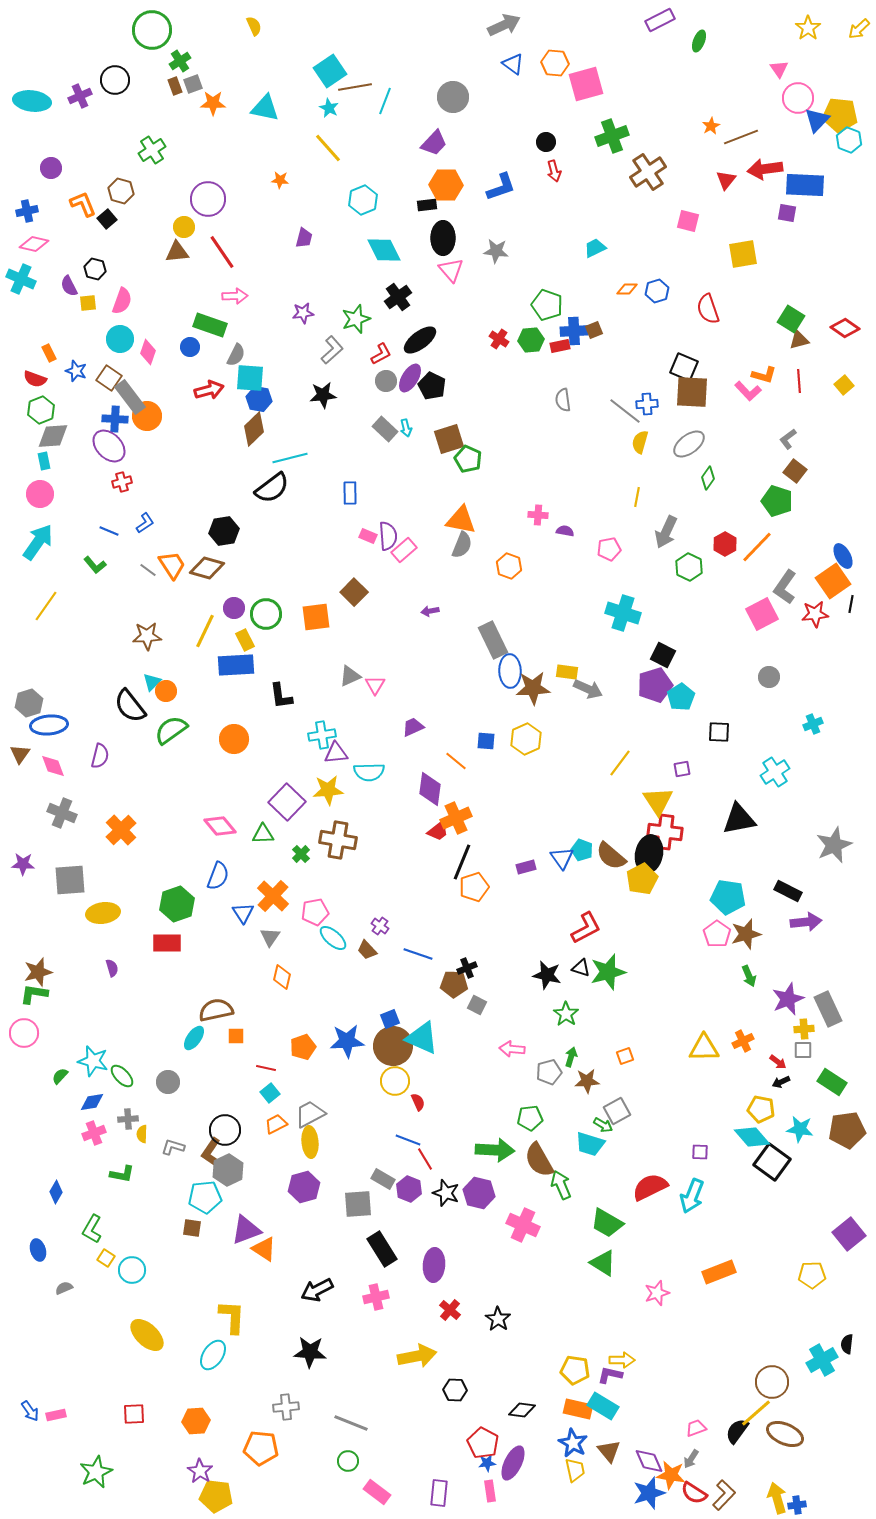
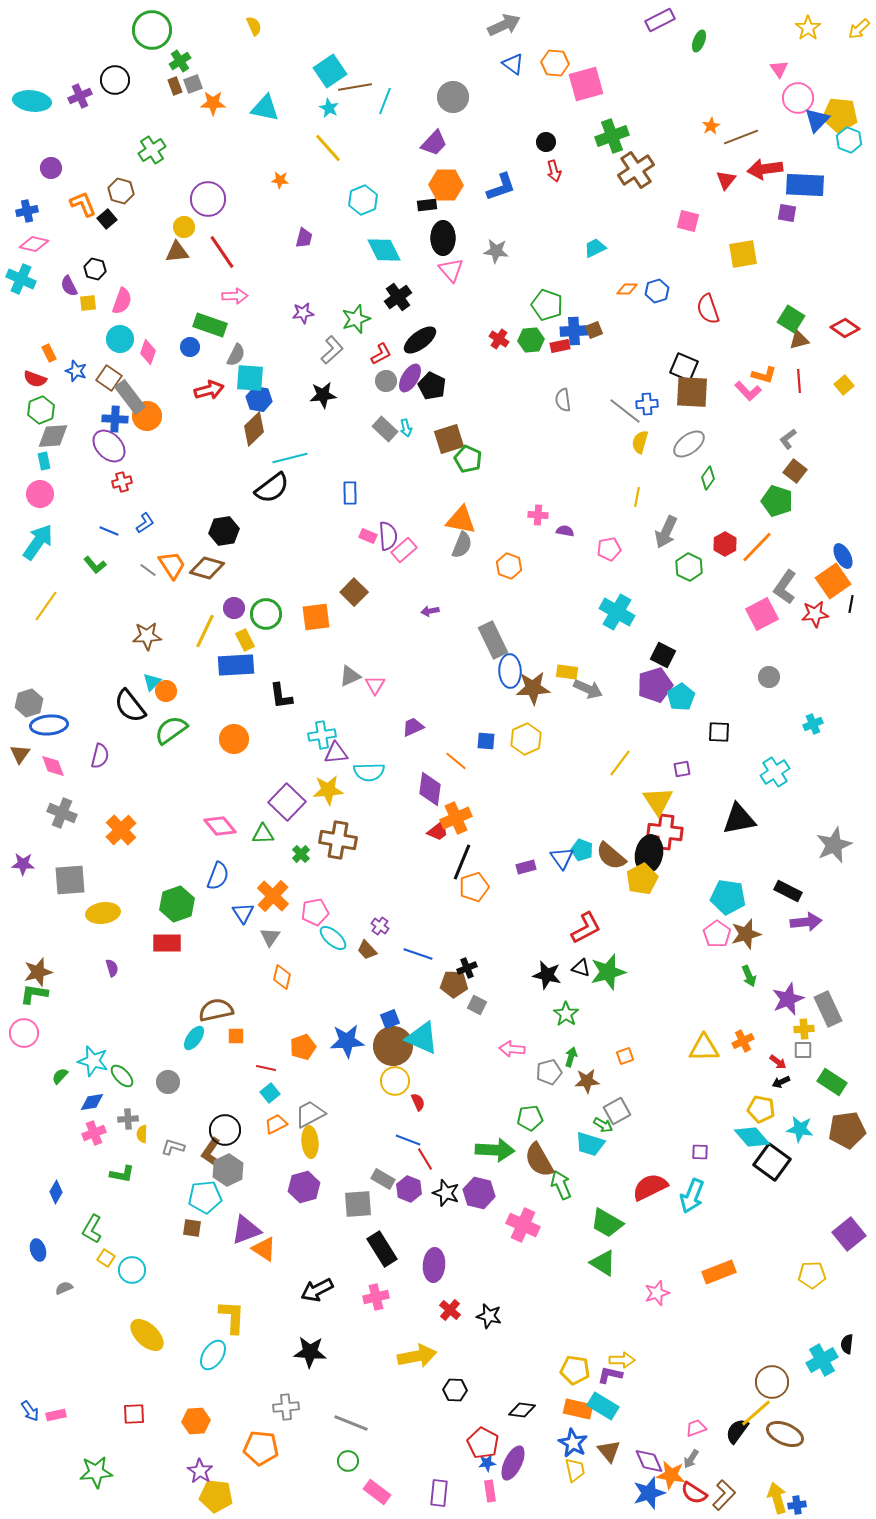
brown cross at (648, 172): moved 12 px left, 2 px up
cyan cross at (623, 613): moved 6 px left, 1 px up; rotated 12 degrees clockwise
black star at (498, 1319): moved 9 px left, 3 px up; rotated 20 degrees counterclockwise
green star at (96, 1472): rotated 20 degrees clockwise
